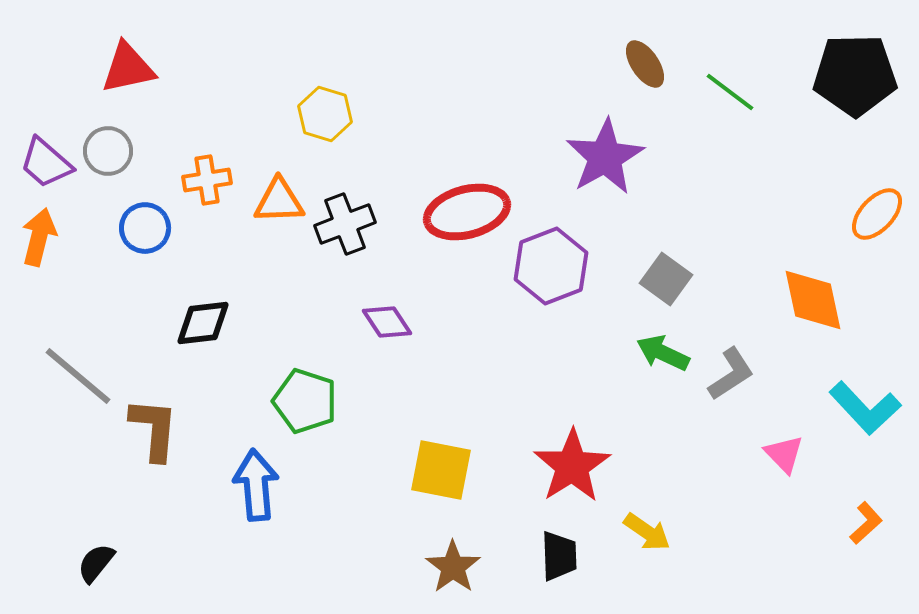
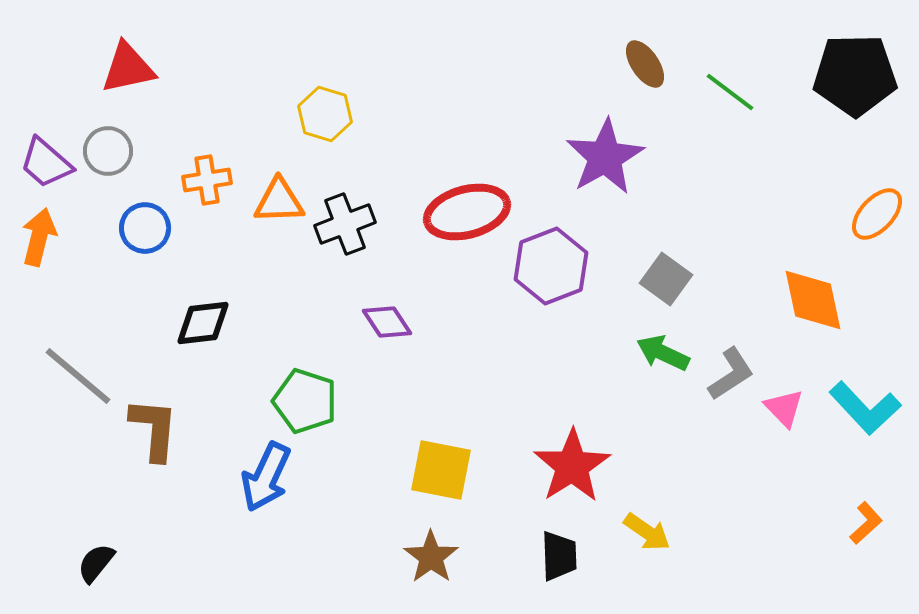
pink triangle: moved 46 px up
blue arrow: moved 10 px right, 8 px up; rotated 150 degrees counterclockwise
brown star: moved 22 px left, 10 px up
